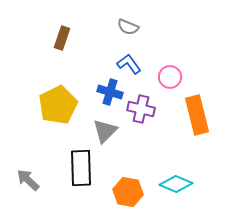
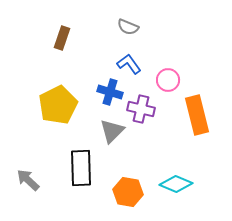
pink circle: moved 2 px left, 3 px down
gray triangle: moved 7 px right
